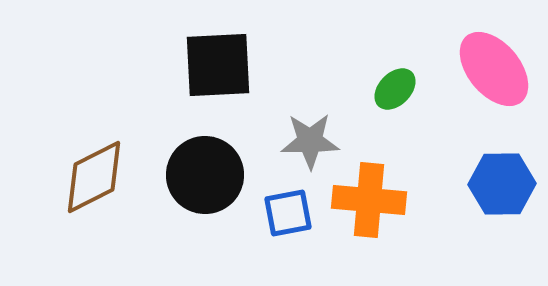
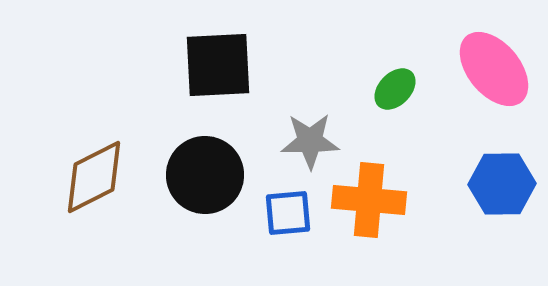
blue square: rotated 6 degrees clockwise
